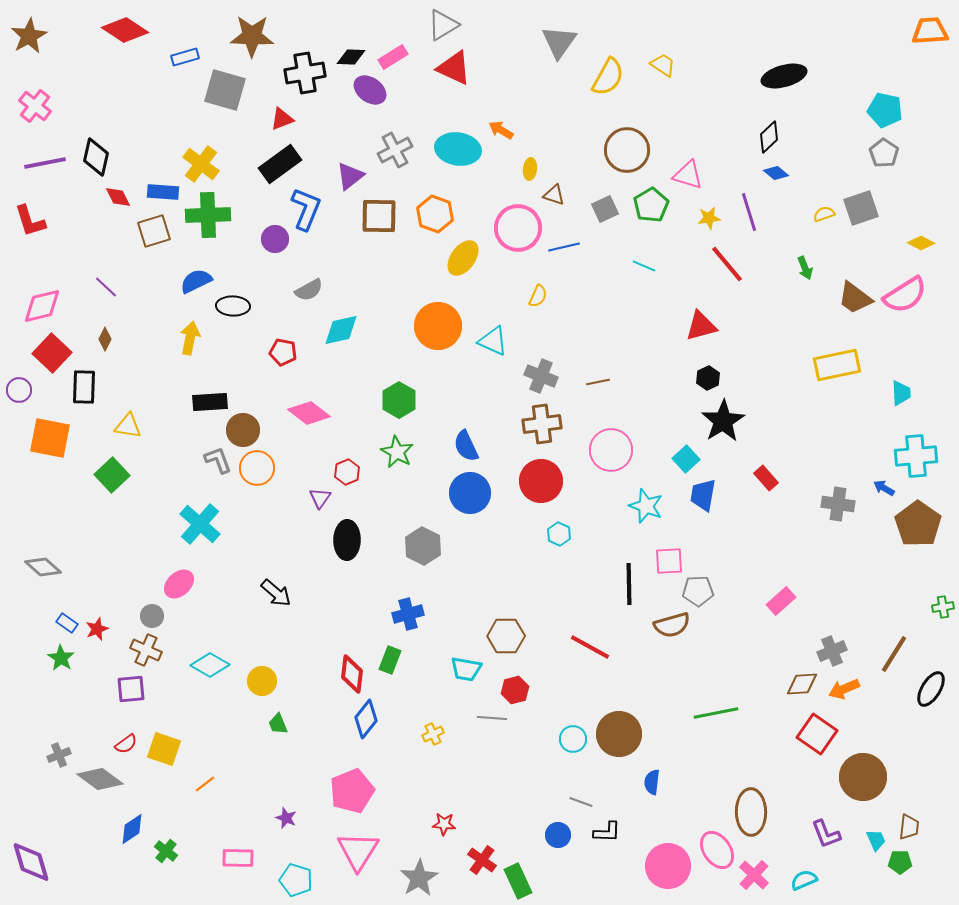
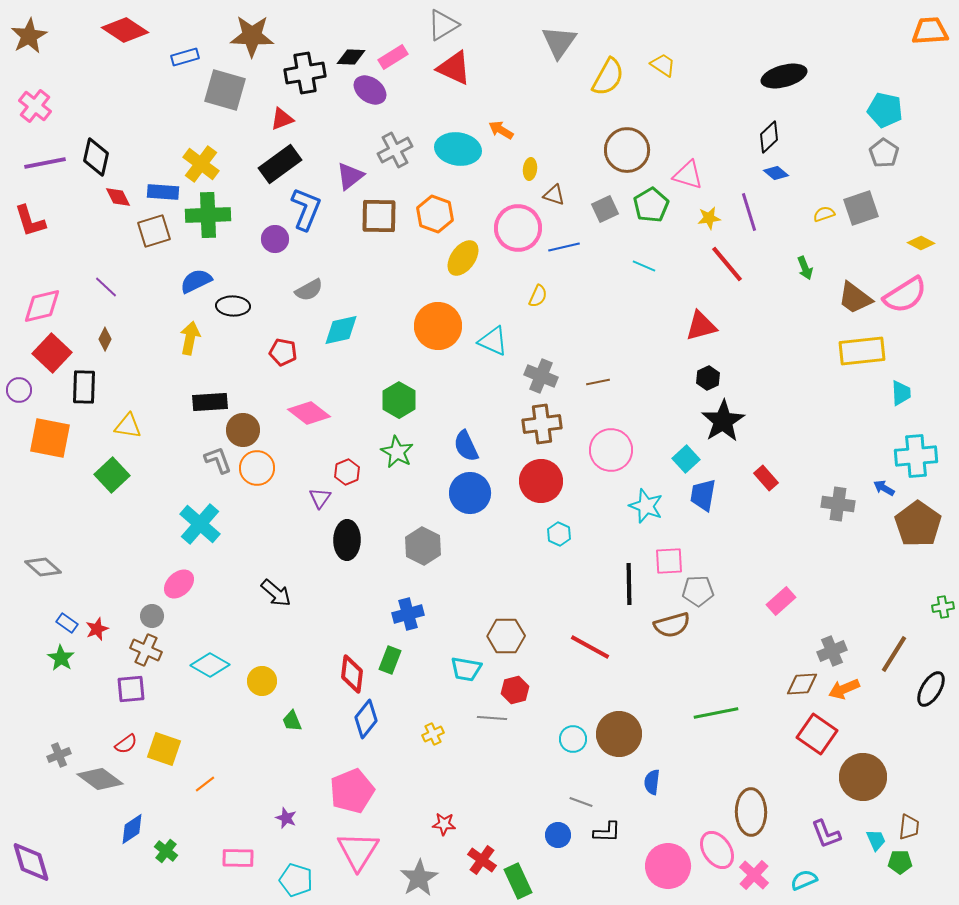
yellow rectangle at (837, 365): moved 25 px right, 14 px up; rotated 6 degrees clockwise
green trapezoid at (278, 724): moved 14 px right, 3 px up
